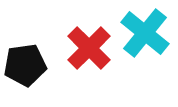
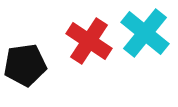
red cross: moved 7 px up; rotated 12 degrees counterclockwise
